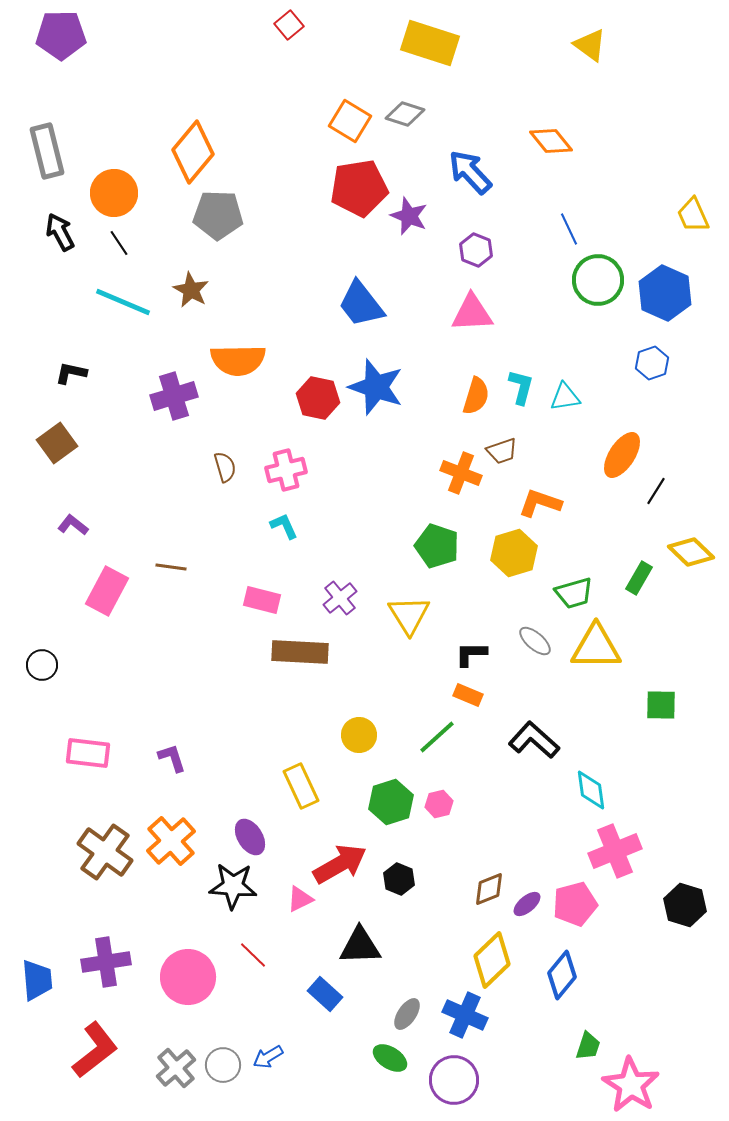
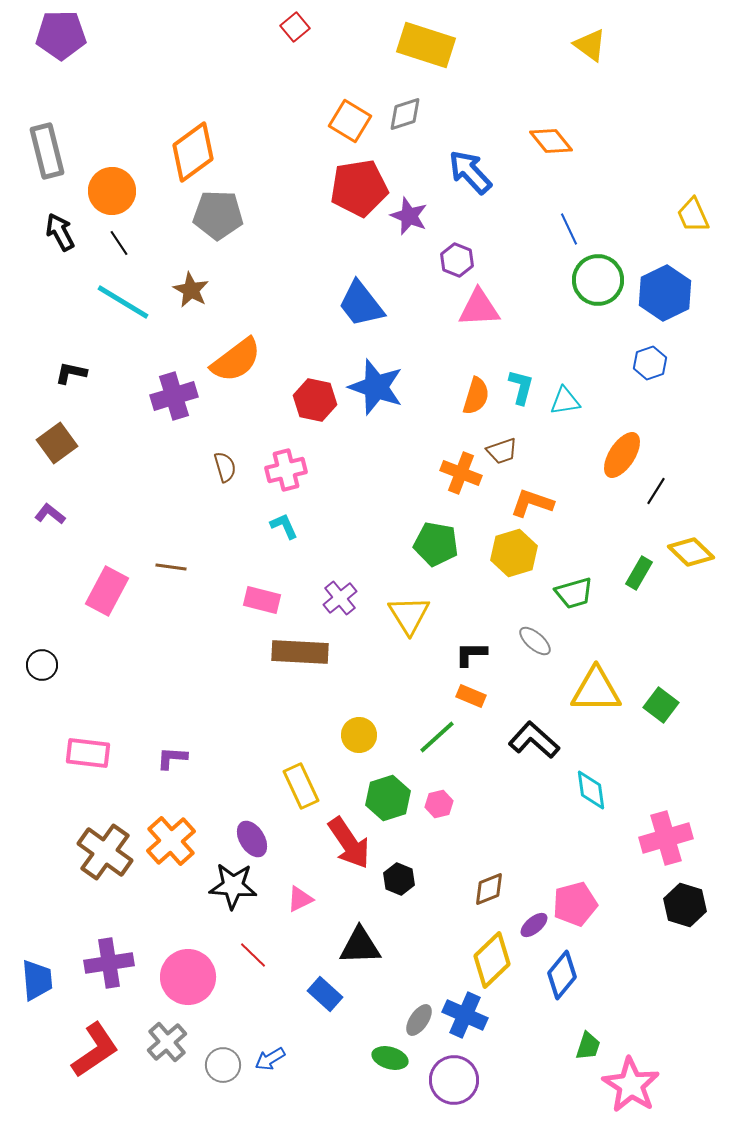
red square at (289, 25): moved 6 px right, 2 px down
yellow rectangle at (430, 43): moved 4 px left, 2 px down
gray diamond at (405, 114): rotated 36 degrees counterclockwise
orange diamond at (193, 152): rotated 14 degrees clockwise
orange circle at (114, 193): moved 2 px left, 2 px up
purple hexagon at (476, 250): moved 19 px left, 10 px down
blue hexagon at (665, 293): rotated 10 degrees clockwise
cyan line at (123, 302): rotated 8 degrees clockwise
pink triangle at (472, 313): moved 7 px right, 5 px up
orange semicircle at (238, 360): moved 2 px left; rotated 36 degrees counterclockwise
blue hexagon at (652, 363): moved 2 px left
cyan triangle at (565, 397): moved 4 px down
red hexagon at (318, 398): moved 3 px left, 2 px down
orange L-shape at (540, 503): moved 8 px left
purple L-shape at (73, 525): moved 23 px left, 11 px up
green pentagon at (437, 546): moved 1 px left, 2 px up; rotated 9 degrees counterclockwise
green rectangle at (639, 578): moved 5 px up
yellow triangle at (596, 647): moved 43 px down
orange rectangle at (468, 695): moved 3 px right, 1 px down
green square at (661, 705): rotated 36 degrees clockwise
purple L-shape at (172, 758): rotated 68 degrees counterclockwise
green hexagon at (391, 802): moved 3 px left, 4 px up
purple ellipse at (250, 837): moved 2 px right, 2 px down
pink cross at (615, 851): moved 51 px right, 13 px up; rotated 6 degrees clockwise
red arrow at (340, 864): moved 9 px right, 21 px up; rotated 86 degrees clockwise
purple ellipse at (527, 904): moved 7 px right, 21 px down
purple cross at (106, 962): moved 3 px right, 1 px down
gray ellipse at (407, 1014): moved 12 px right, 6 px down
red L-shape at (95, 1050): rotated 4 degrees clockwise
blue arrow at (268, 1057): moved 2 px right, 2 px down
green ellipse at (390, 1058): rotated 16 degrees counterclockwise
gray cross at (176, 1068): moved 9 px left, 26 px up
